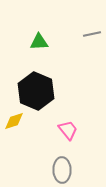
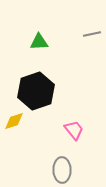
black hexagon: rotated 18 degrees clockwise
pink trapezoid: moved 6 px right
